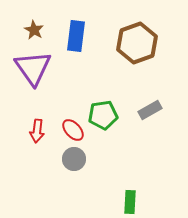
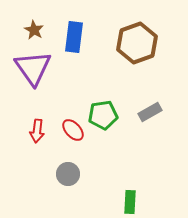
blue rectangle: moved 2 px left, 1 px down
gray rectangle: moved 2 px down
gray circle: moved 6 px left, 15 px down
